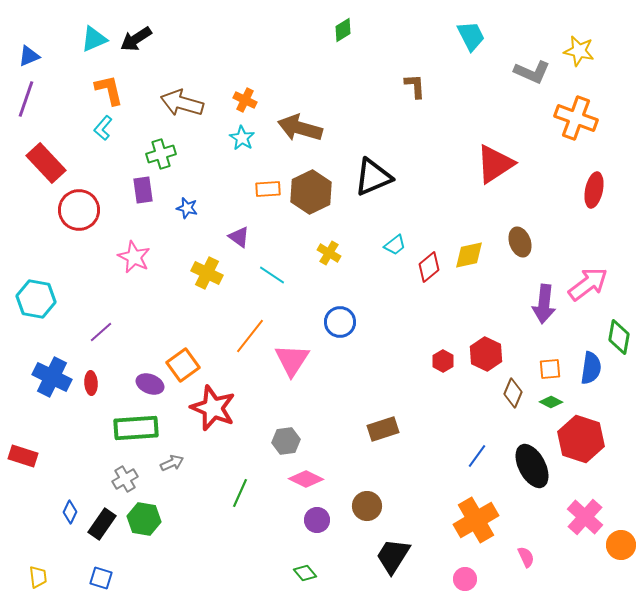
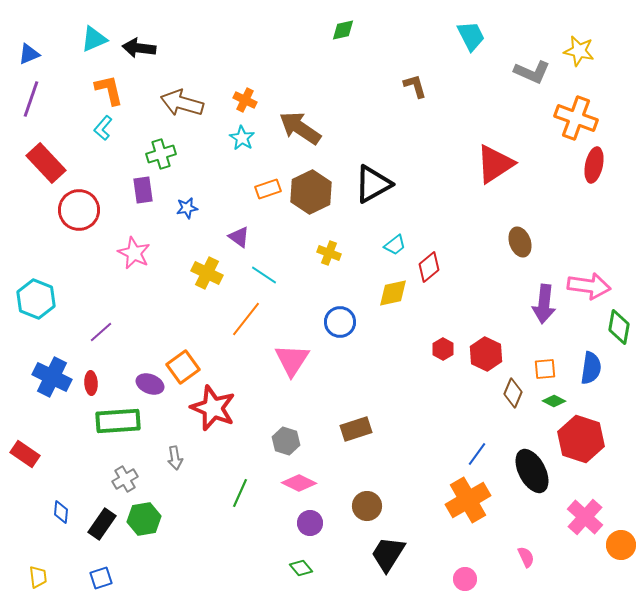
green diamond at (343, 30): rotated 20 degrees clockwise
black arrow at (136, 39): moved 3 px right, 9 px down; rotated 40 degrees clockwise
blue triangle at (29, 56): moved 2 px up
brown L-shape at (415, 86): rotated 12 degrees counterclockwise
purple line at (26, 99): moved 5 px right
brown arrow at (300, 128): rotated 18 degrees clockwise
black triangle at (373, 177): moved 7 px down; rotated 6 degrees counterclockwise
orange rectangle at (268, 189): rotated 15 degrees counterclockwise
red ellipse at (594, 190): moved 25 px up
blue star at (187, 208): rotated 25 degrees counterclockwise
yellow cross at (329, 253): rotated 10 degrees counterclockwise
yellow diamond at (469, 255): moved 76 px left, 38 px down
pink star at (134, 257): moved 4 px up
cyan line at (272, 275): moved 8 px left
pink arrow at (588, 284): moved 1 px right, 2 px down; rotated 45 degrees clockwise
cyan hexagon at (36, 299): rotated 12 degrees clockwise
orange line at (250, 336): moved 4 px left, 17 px up
green diamond at (619, 337): moved 10 px up
red hexagon at (443, 361): moved 12 px up
orange square at (183, 365): moved 2 px down
orange square at (550, 369): moved 5 px left
green diamond at (551, 402): moved 3 px right, 1 px up
green rectangle at (136, 428): moved 18 px left, 7 px up
brown rectangle at (383, 429): moved 27 px left
gray hexagon at (286, 441): rotated 24 degrees clockwise
red rectangle at (23, 456): moved 2 px right, 2 px up; rotated 16 degrees clockwise
blue line at (477, 456): moved 2 px up
gray arrow at (172, 463): moved 3 px right, 5 px up; rotated 105 degrees clockwise
black ellipse at (532, 466): moved 5 px down
pink diamond at (306, 479): moved 7 px left, 4 px down
blue diamond at (70, 512): moved 9 px left; rotated 20 degrees counterclockwise
green hexagon at (144, 519): rotated 20 degrees counterclockwise
purple circle at (317, 520): moved 7 px left, 3 px down
orange cross at (476, 520): moved 8 px left, 20 px up
black trapezoid at (393, 556): moved 5 px left, 2 px up
green diamond at (305, 573): moved 4 px left, 5 px up
blue square at (101, 578): rotated 35 degrees counterclockwise
